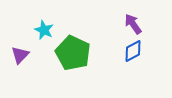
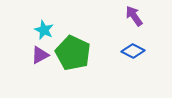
purple arrow: moved 1 px right, 8 px up
blue diamond: rotated 55 degrees clockwise
purple triangle: moved 20 px right; rotated 18 degrees clockwise
